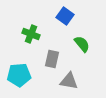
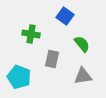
green cross: rotated 12 degrees counterclockwise
cyan pentagon: moved 2 px down; rotated 25 degrees clockwise
gray triangle: moved 14 px right, 5 px up; rotated 18 degrees counterclockwise
